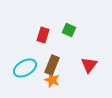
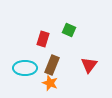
red rectangle: moved 4 px down
cyan ellipse: rotated 30 degrees clockwise
orange star: moved 2 px left, 3 px down
